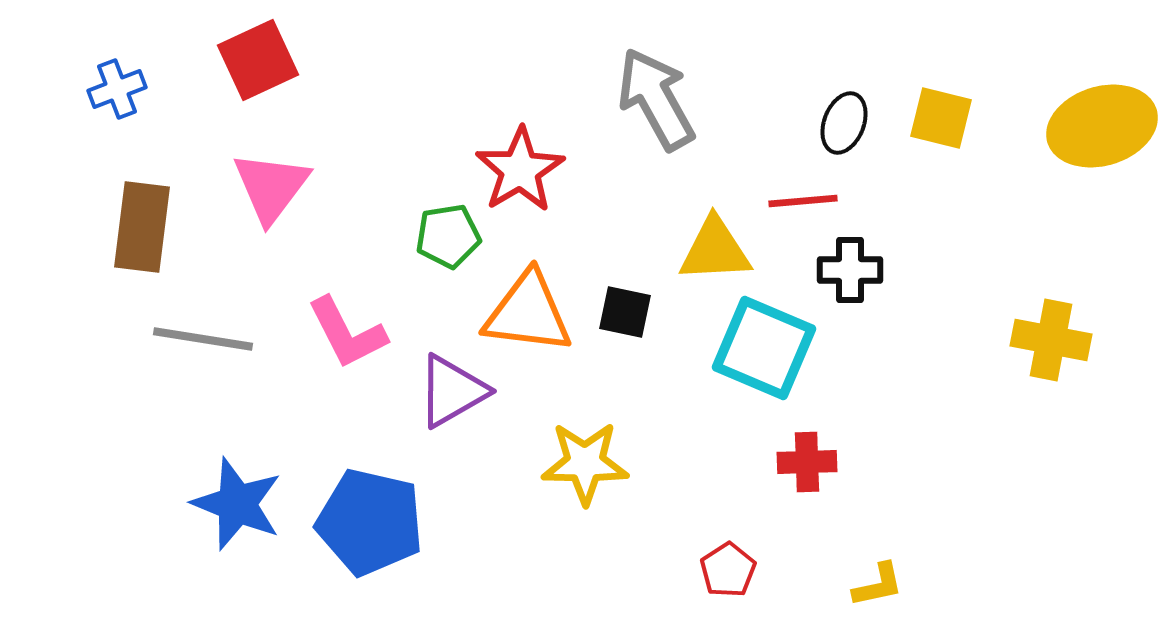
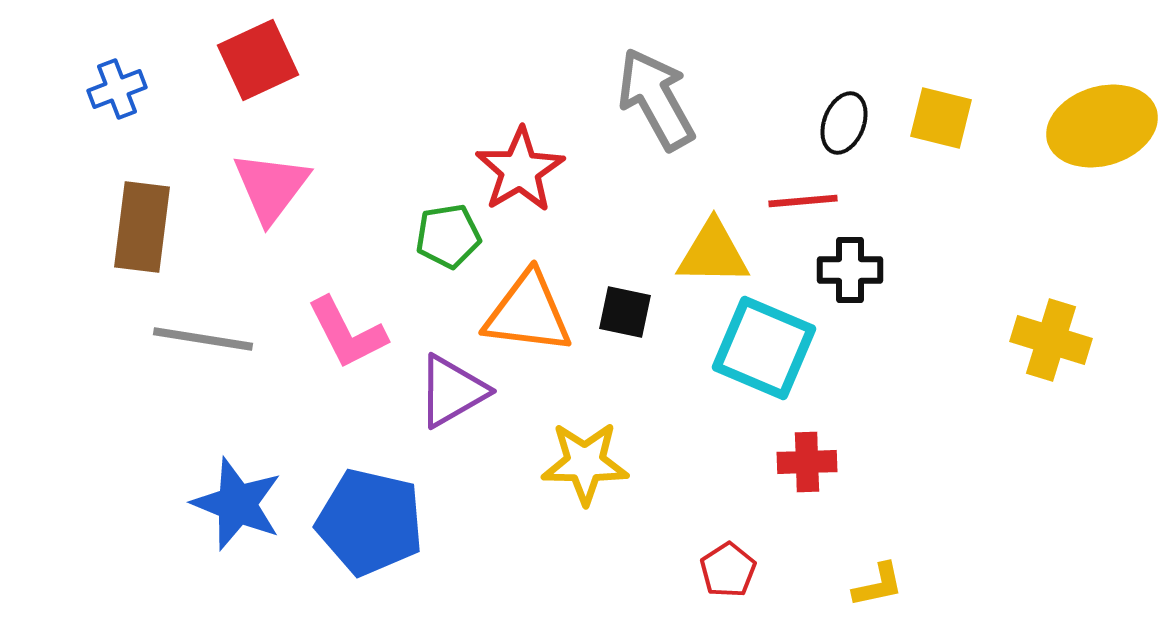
yellow triangle: moved 2 px left, 3 px down; rotated 4 degrees clockwise
yellow cross: rotated 6 degrees clockwise
